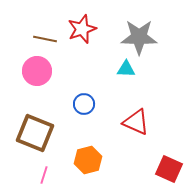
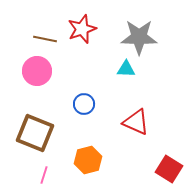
red square: rotated 8 degrees clockwise
